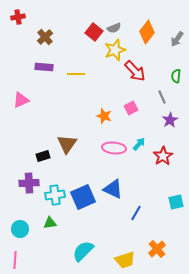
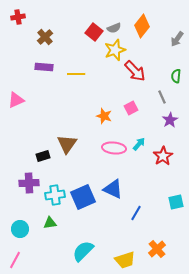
orange diamond: moved 5 px left, 6 px up
pink triangle: moved 5 px left
pink line: rotated 24 degrees clockwise
